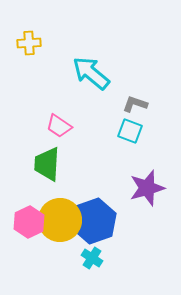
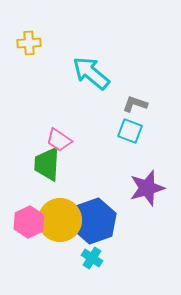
pink trapezoid: moved 14 px down
